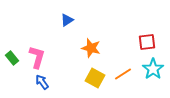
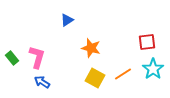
blue arrow: rotated 21 degrees counterclockwise
